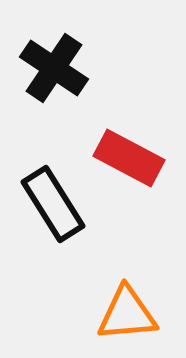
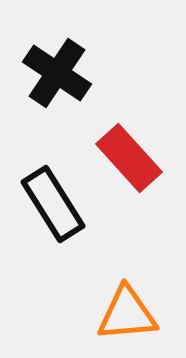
black cross: moved 3 px right, 5 px down
red rectangle: rotated 20 degrees clockwise
